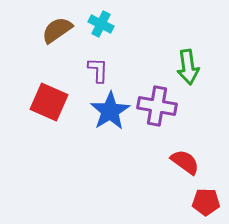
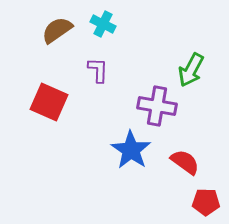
cyan cross: moved 2 px right
green arrow: moved 3 px right, 3 px down; rotated 36 degrees clockwise
blue star: moved 21 px right, 39 px down; rotated 6 degrees counterclockwise
